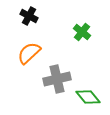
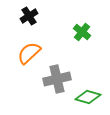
black cross: rotated 30 degrees clockwise
green diamond: rotated 35 degrees counterclockwise
